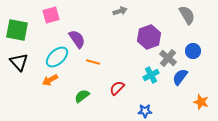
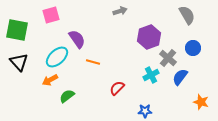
blue circle: moved 3 px up
green semicircle: moved 15 px left
